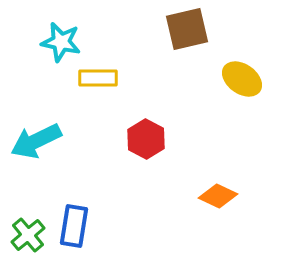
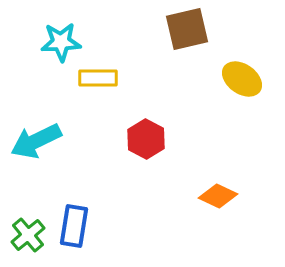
cyan star: rotated 15 degrees counterclockwise
